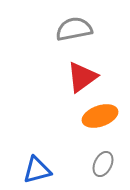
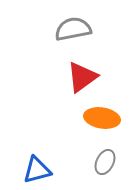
gray semicircle: moved 1 px left
orange ellipse: moved 2 px right, 2 px down; rotated 28 degrees clockwise
gray ellipse: moved 2 px right, 2 px up
